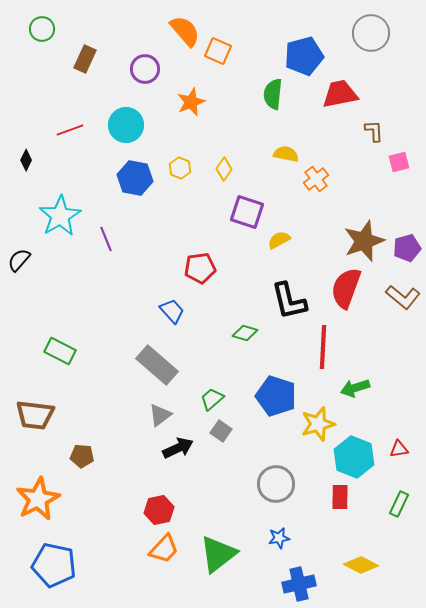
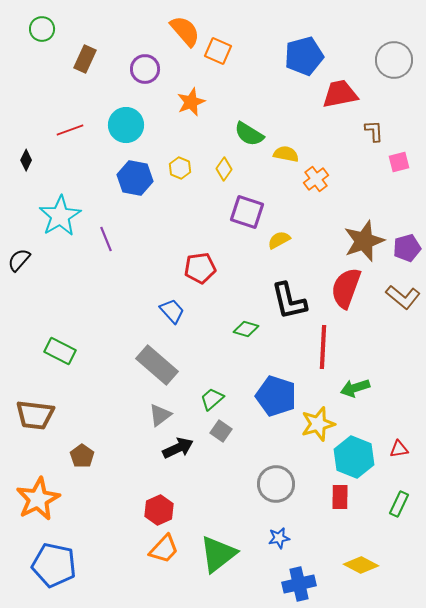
gray circle at (371, 33): moved 23 px right, 27 px down
green semicircle at (273, 94): moved 24 px left, 40 px down; rotated 64 degrees counterclockwise
green diamond at (245, 333): moved 1 px right, 4 px up
brown pentagon at (82, 456): rotated 30 degrees clockwise
red hexagon at (159, 510): rotated 12 degrees counterclockwise
